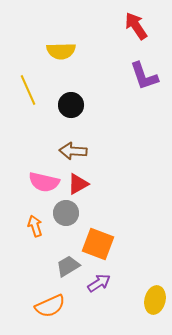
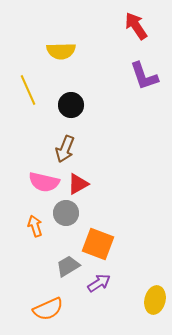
brown arrow: moved 8 px left, 2 px up; rotated 72 degrees counterclockwise
orange semicircle: moved 2 px left, 3 px down
